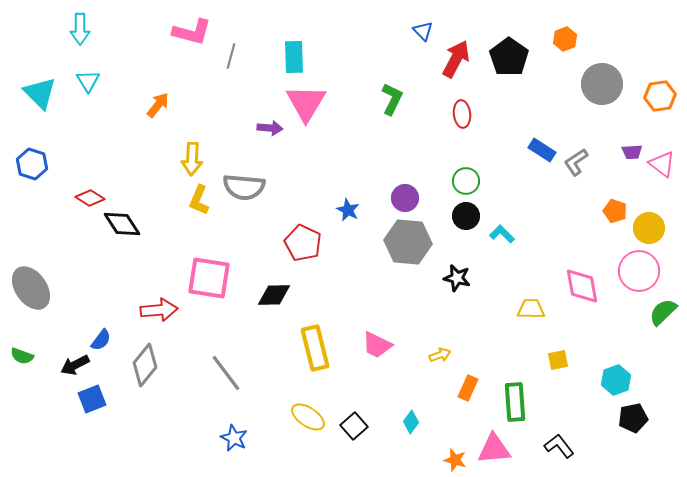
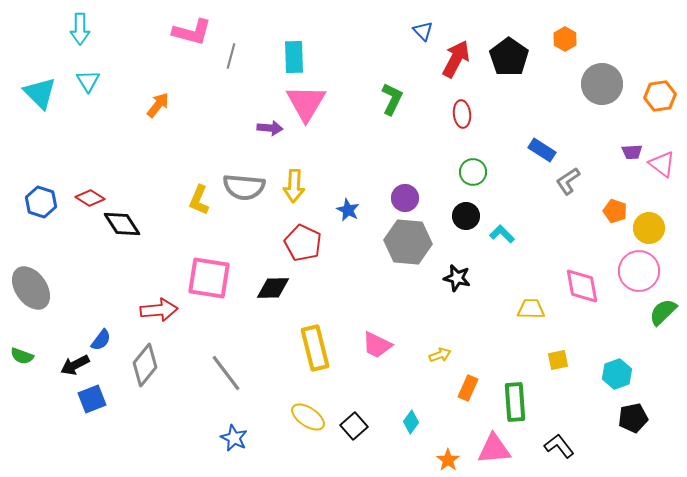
orange hexagon at (565, 39): rotated 10 degrees counterclockwise
yellow arrow at (192, 159): moved 102 px right, 27 px down
gray L-shape at (576, 162): moved 8 px left, 19 px down
blue hexagon at (32, 164): moved 9 px right, 38 px down
green circle at (466, 181): moved 7 px right, 9 px up
black diamond at (274, 295): moved 1 px left, 7 px up
cyan hexagon at (616, 380): moved 1 px right, 6 px up
orange star at (455, 460): moved 7 px left; rotated 20 degrees clockwise
